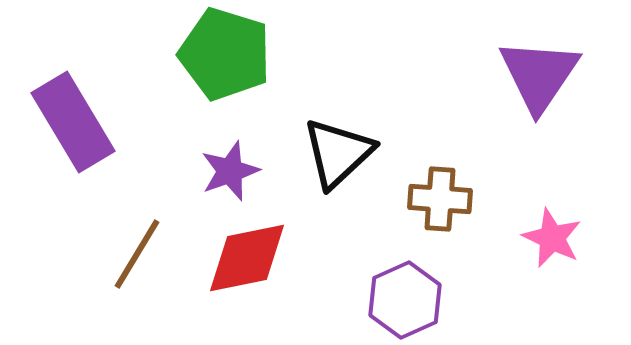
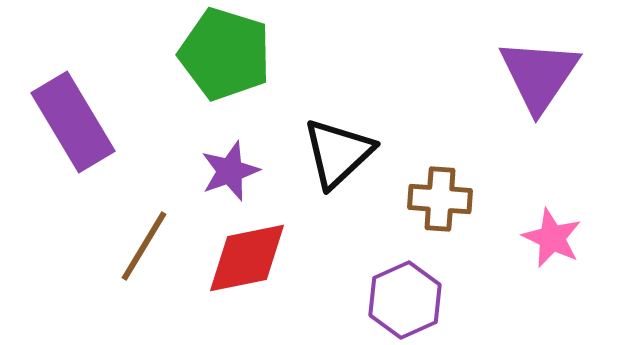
brown line: moved 7 px right, 8 px up
